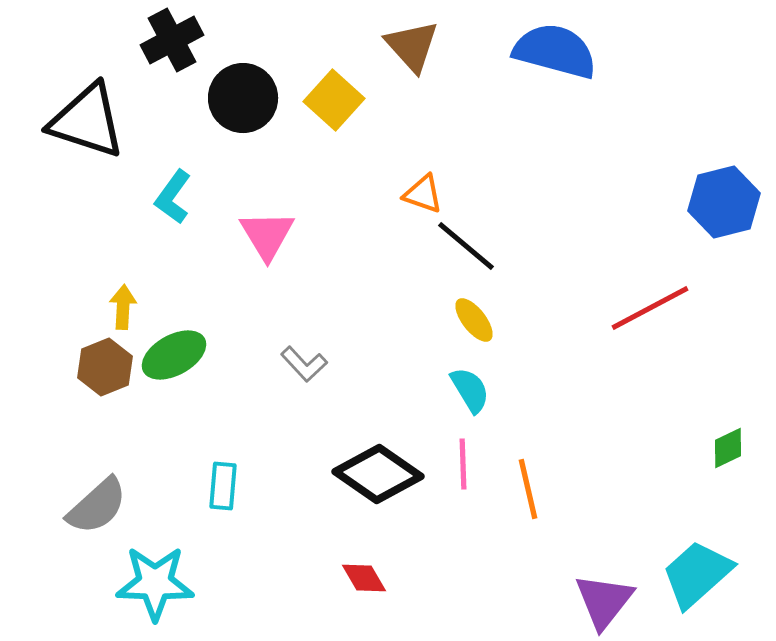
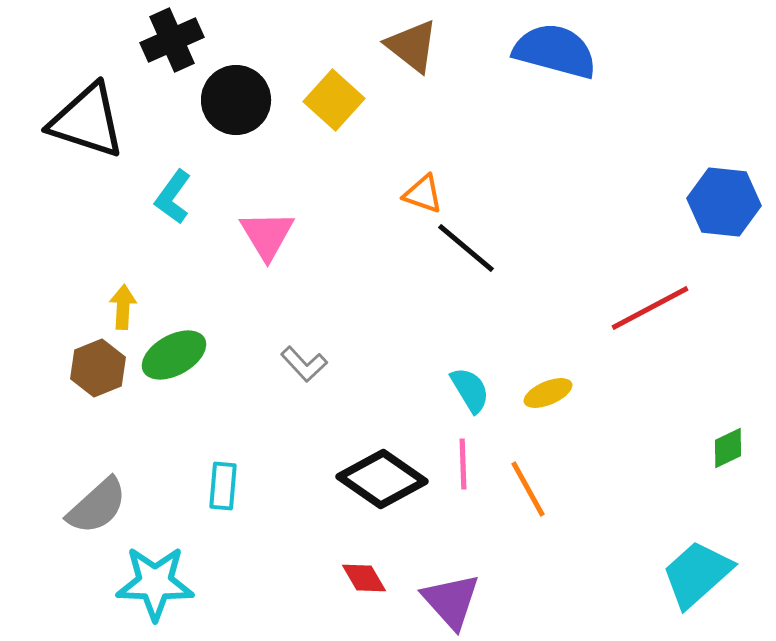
black cross: rotated 4 degrees clockwise
brown triangle: rotated 10 degrees counterclockwise
black circle: moved 7 px left, 2 px down
blue hexagon: rotated 20 degrees clockwise
black line: moved 2 px down
yellow ellipse: moved 74 px right, 73 px down; rotated 75 degrees counterclockwise
brown hexagon: moved 7 px left, 1 px down
black diamond: moved 4 px right, 5 px down
orange line: rotated 16 degrees counterclockwise
purple triangle: moved 153 px left; rotated 20 degrees counterclockwise
